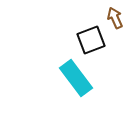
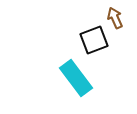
black square: moved 3 px right
